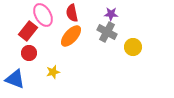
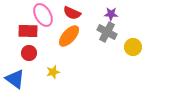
red semicircle: rotated 54 degrees counterclockwise
red rectangle: rotated 54 degrees clockwise
orange ellipse: moved 2 px left
blue triangle: rotated 15 degrees clockwise
